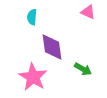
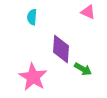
purple diamond: moved 9 px right, 2 px down; rotated 12 degrees clockwise
